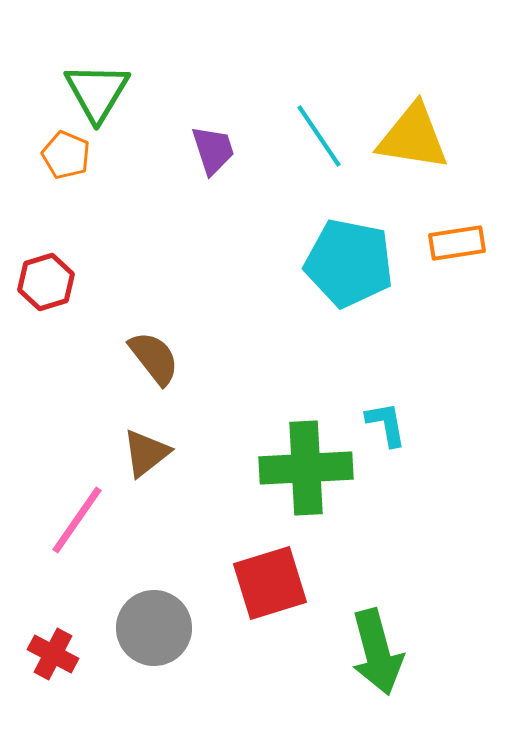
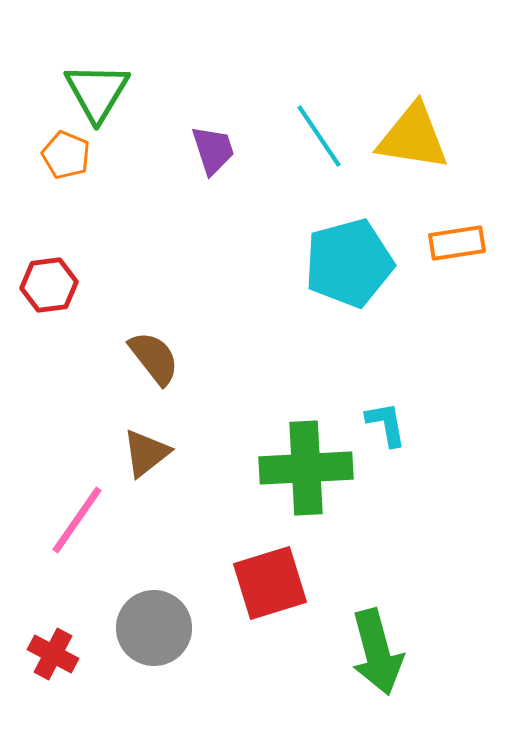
cyan pentagon: rotated 26 degrees counterclockwise
red hexagon: moved 3 px right, 3 px down; rotated 10 degrees clockwise
